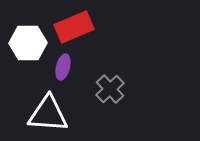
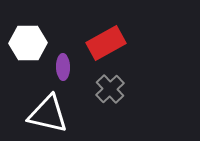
red rectangle: moved 32 px right, 16 px down; rotated 6 degrees counterclockwise
purple ellipse: rotated 15 degrees counterclockwise
white triangle: rotated 9 degrees clockwise
